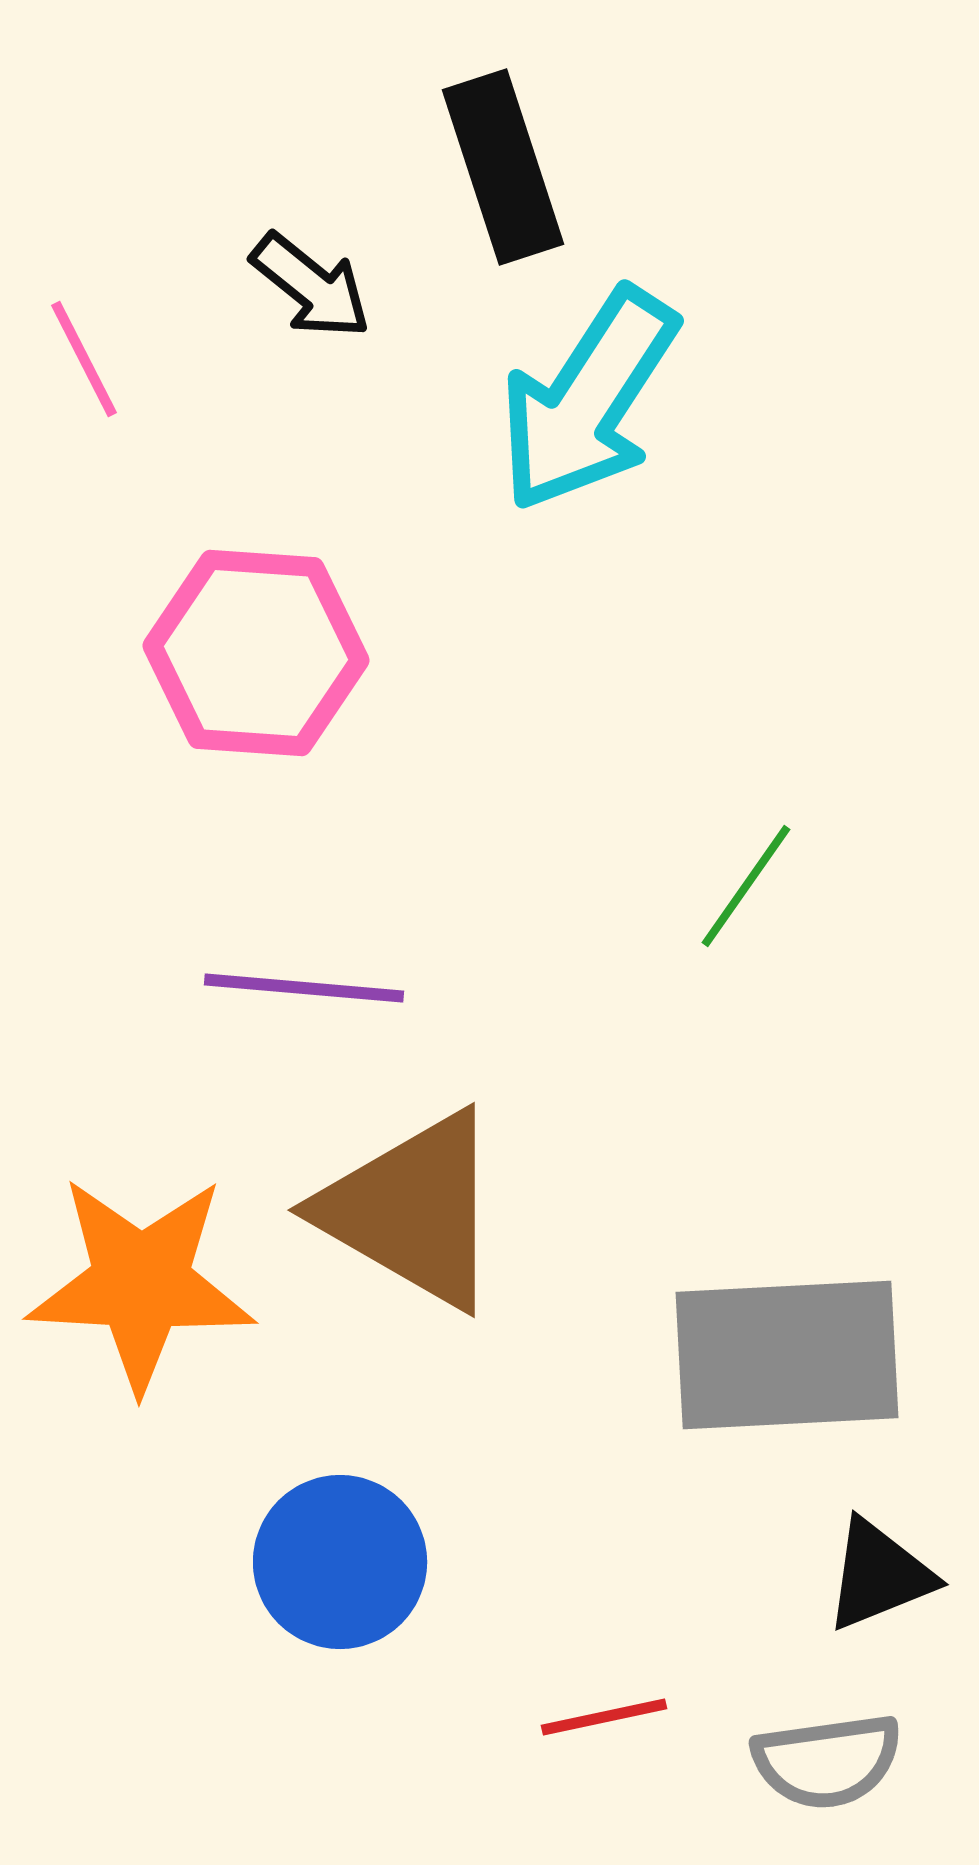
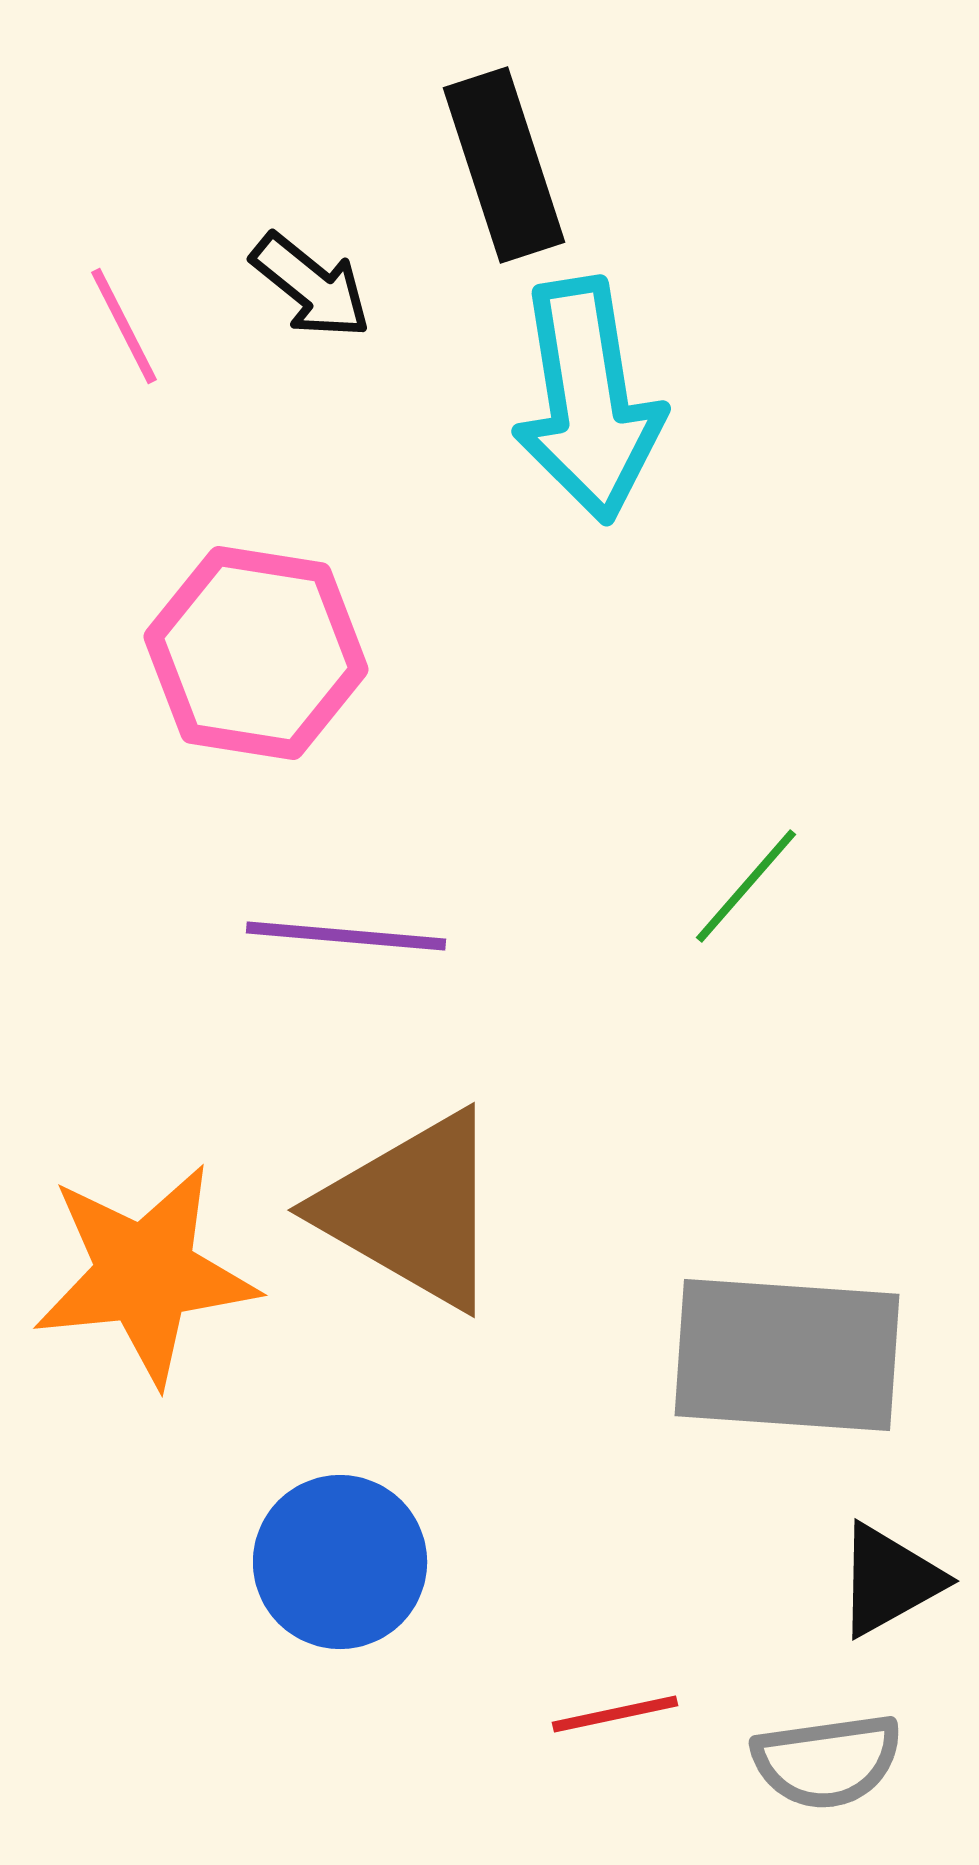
black rectangle: moved 1 px right, 2 px up
pink line: moved 40 px right, 33 px up
cyan arrow: rotated 42 degrees counterclockwise
pink hexagon: rotated 5 degrees clockwise
green line: rotated 6 degrees clockwise
purple line: moved 42 px right, 52 px up
orange star: moved 4 px right, 9 px up; rotated 9 degrees counterclockwise
gray rectangle: rotated 7 degrees clockwise
black triangle: moved 10 px right, 5 px down; rotated 7 degrees counterclockwise
red line: moved 11 px right, 3 px up
